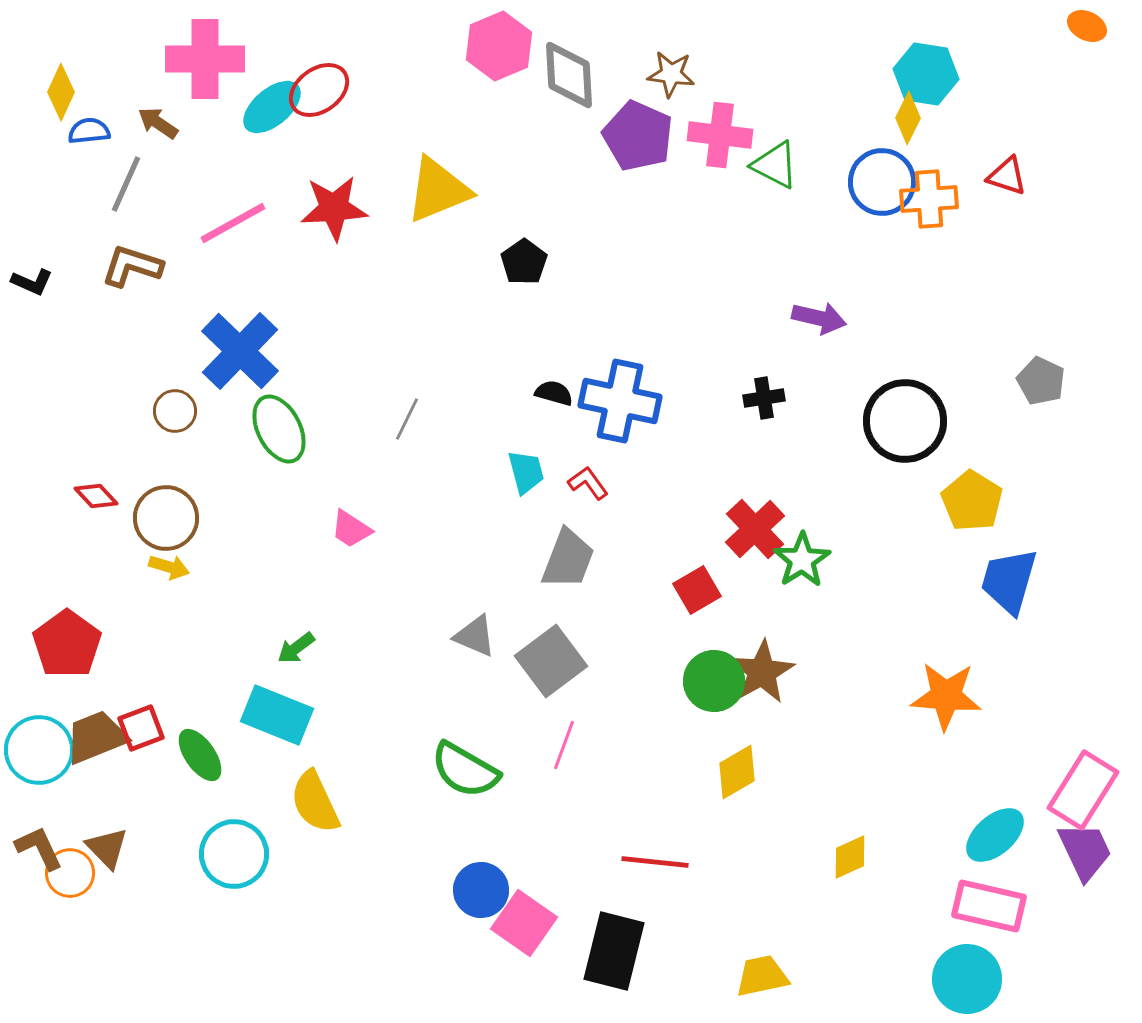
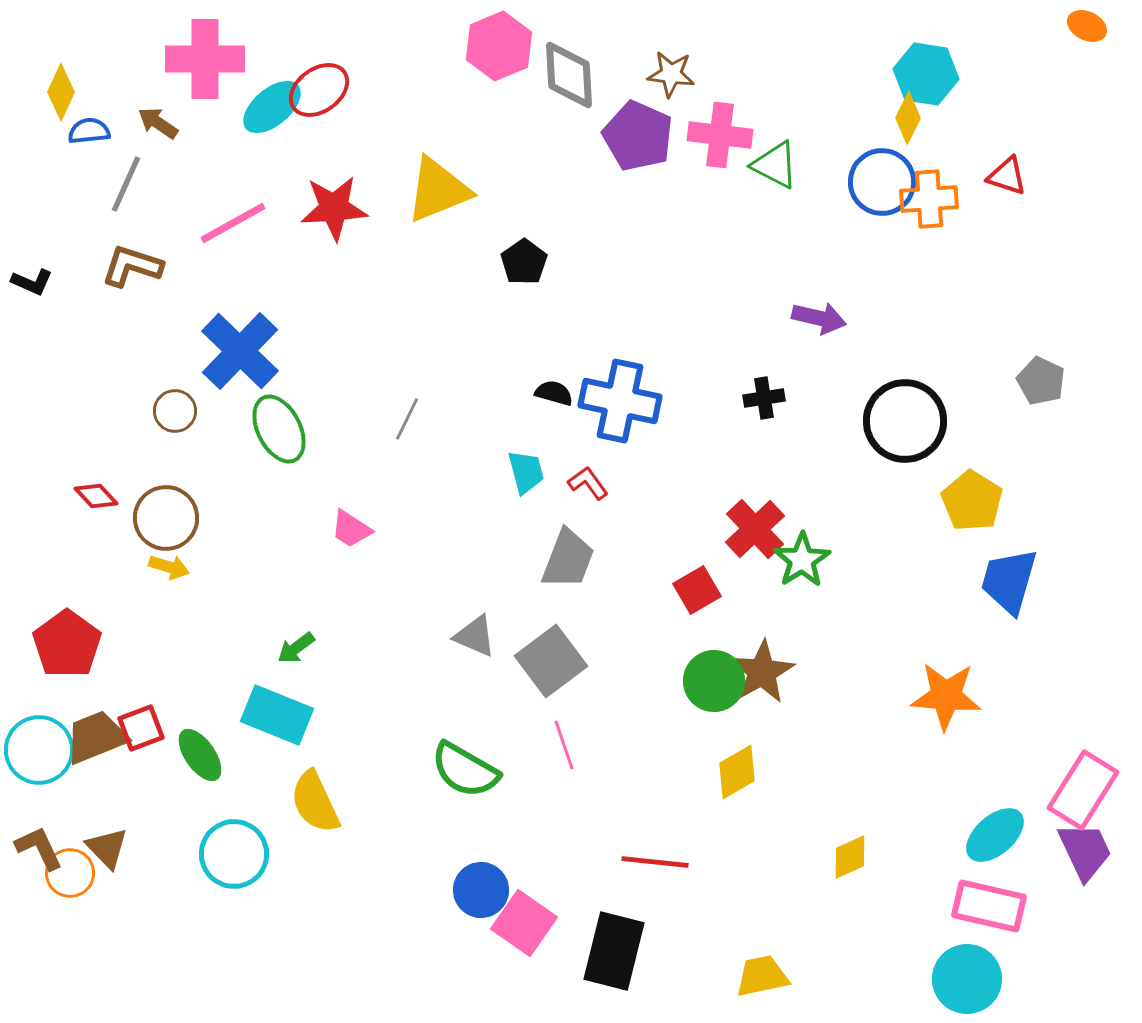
pink line at (564, 745): rotated 39 degrees counterclockwise
